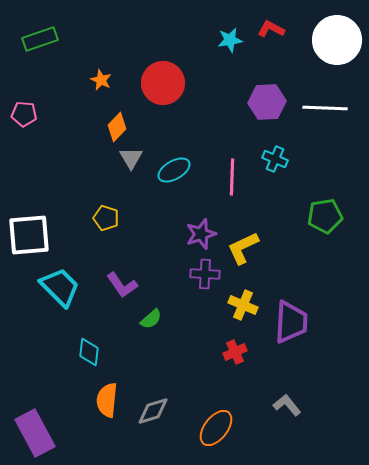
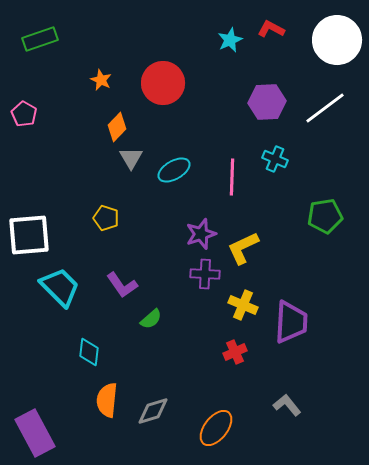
cyan star: rotated 15 degrees counterclockwise
white line: rotated 39 degrees counterclockwise
pink pentagon: rotated 25 degrees clockwise
